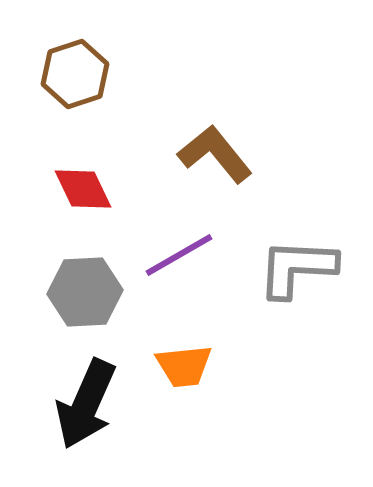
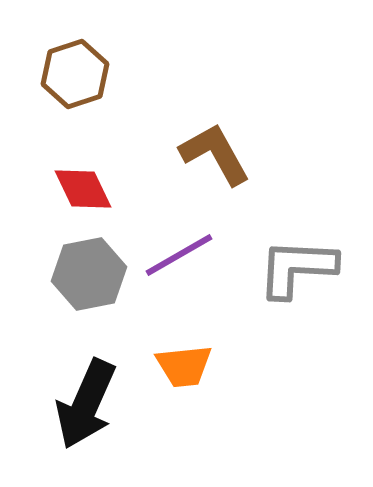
brown L-shape: rotated 10 degrees clockwise
gray hexagon: moved 4 px right, 18 px up; rotated 8 degrees counterclockwise
